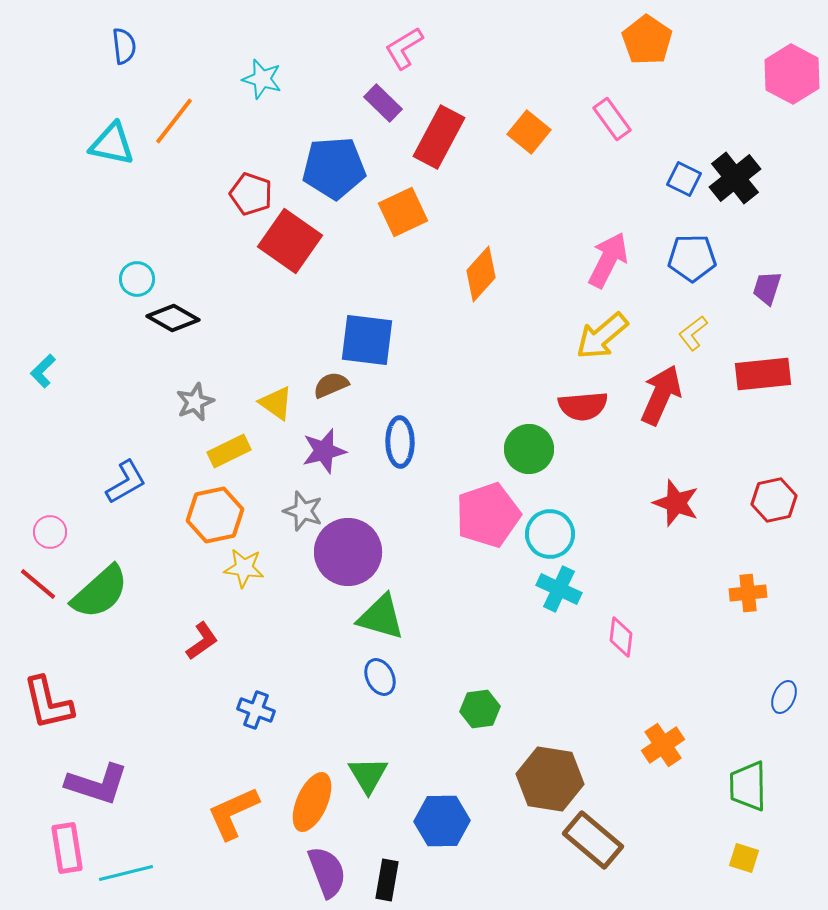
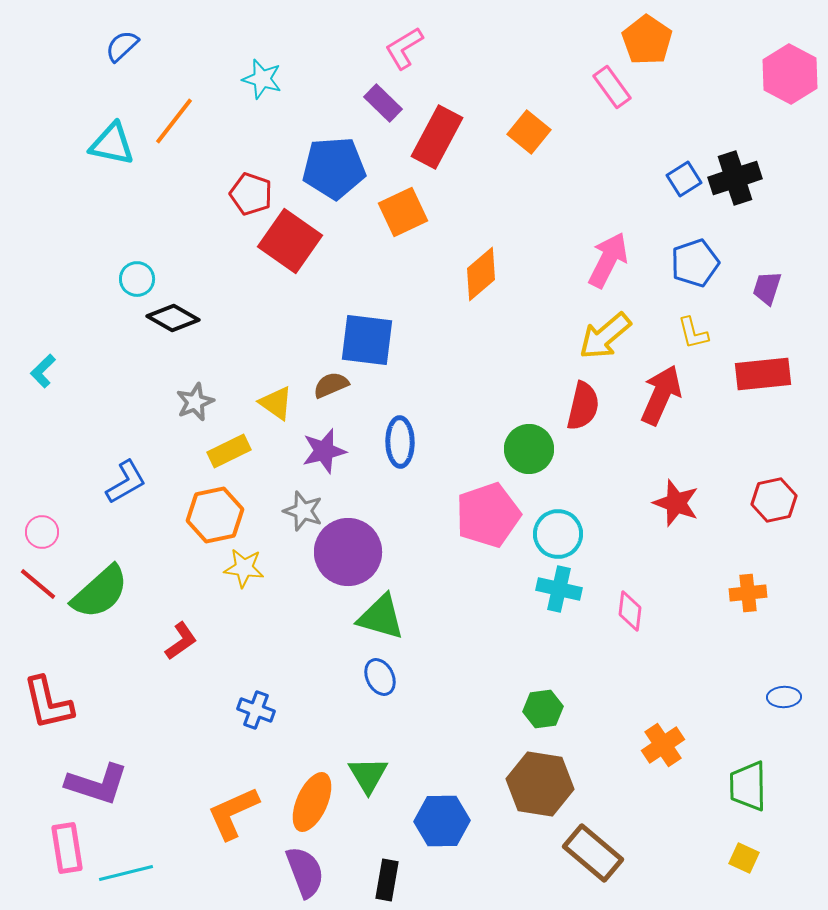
blue semicircle at (124, 46): moved 2 px left; rotated 126 degrees counterclockwise
pink hexagon at (792, 74): moved 2 px left
pink rectangle at (612, 119): moved 32 px up
red rectangle at (439, 137): moved 2 px left
black cross at (735, 178): rotated 21 degrees clockwise
blue square at (684, 179): rotated 32 degrees clockwise
blue pentagon at (692, 258): moved 3 px right, 5 px down; rotated 18 degrees counterclockwise
orange diamond at (481, 274): rotated 8 degrees clockwise
yellow L-shape at (693, 333): rotated 66 degrees counterclockwise
yellow arrow at (602, 336): moved 3 px right
red semicircle at (583, 406): rotated 72 degrees counterclockwise
pink circle at (50, 532): moved 8 px left
cyan circle at (550, 534): moved 8 px right
cyan cross at (559, 589): rotated 12 degrees counterclockwise
pink diamond at (621, 637): moved 9 px right, 26 px up
red L-shape at (202, 641): moved 21 px left
blue ellipse at (784, 697): rotated 64 degrees clockwise
green hexagon at (480, 709): moved 63 px right
brown hexagon at (550, 779): moved 10 px left, 5 px down
brown rectangle at (593, 840): moved 13 px down
yellow square at (744, 858): rotated 8 degrees clockwise
purple semicircle at (327, 872): moved 22 px left
